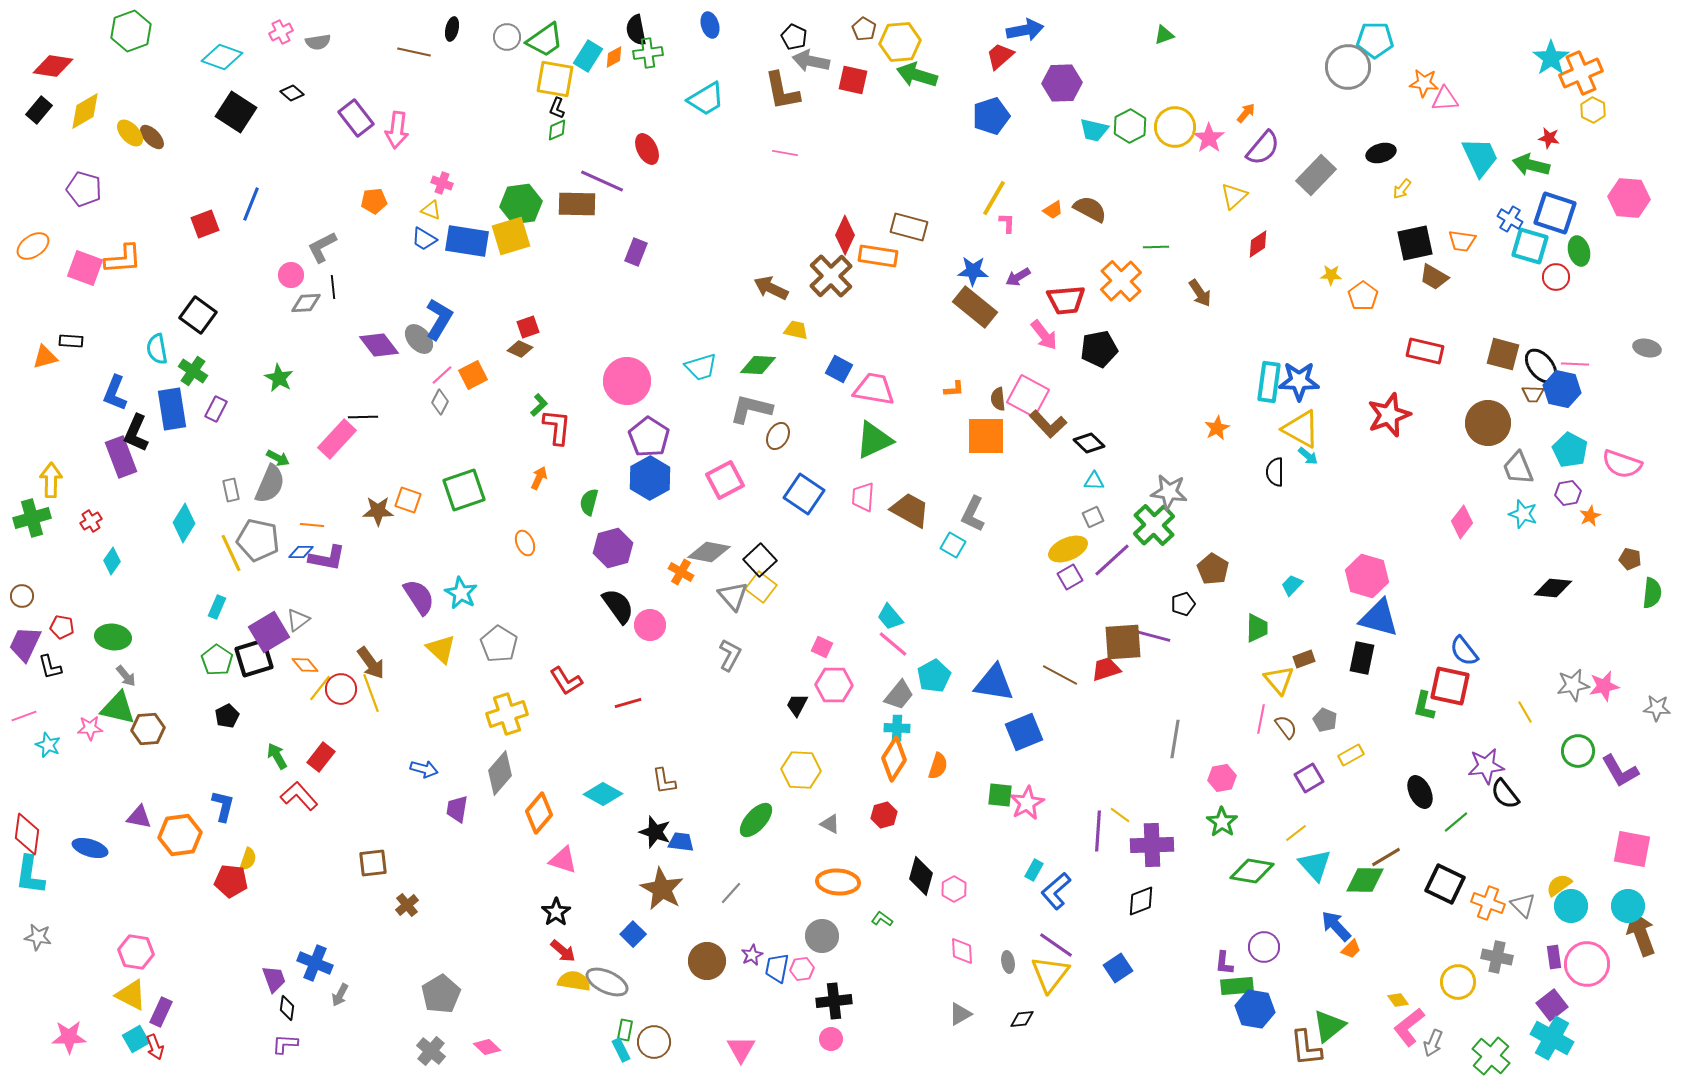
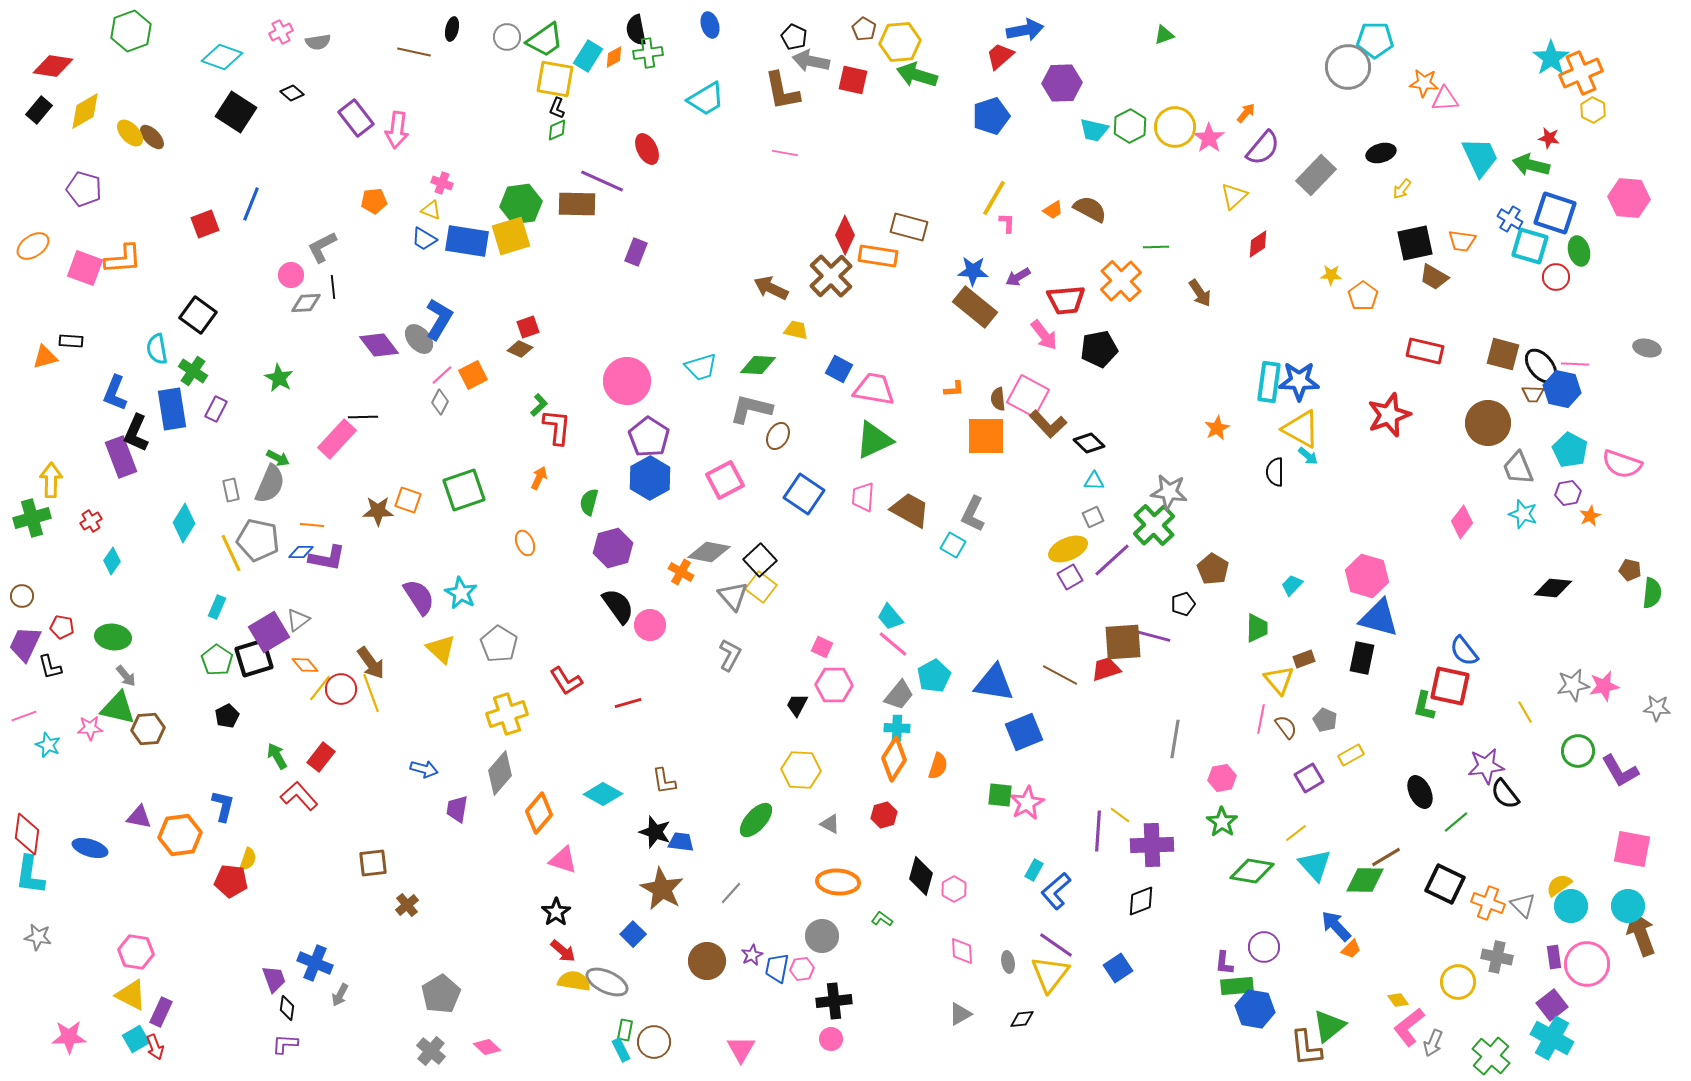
brown pentagon at (1630, 559): moved 11 px down
